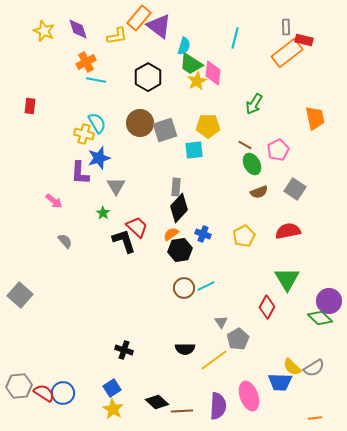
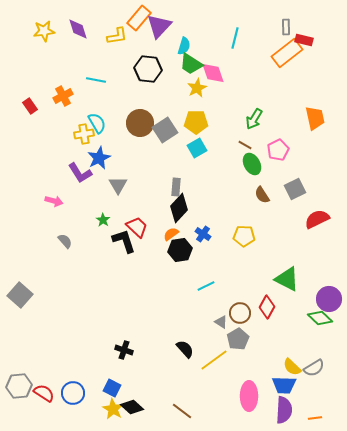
purple triangle at (159, 26): rotated 36 degrees clockwise
yellow star at (44, 31): rotated 30 degrees counterclockwise
orange cross at (86, 62): moved 23 px left, 34 px down
pink diamond at (213, 73): rotated 25 degrees counterclockwise
black hexagon at (148, 77): moved 8 px up; rotated 24 degrees counterclockwise
yellow star at (197, 81): moved 7 px down
green arrow at (254, 104): moved 15 px down
red rectangle at (30, 106): rotated 42 degrees counterclockwise
yellow pentagon at (208, 126): moved 12 px left, 4 px up
gray square at (165, 130): rotated 15 degrees counterclockwise
yellow cross at (84, 134): rotated 24 degrees counterclockwise
cyan square at (194, 150): moved 3 px right, 2 px up; rotated 24 degrees counterclockwise
blue star at (99, 158): rotated 10 degrees counterclockwise
purple L-shape at (80, 173): rotated 35 degrees counterclockwise
gray triangle at (116, 186): moved 2 px right, 1 px up
gray square at (295, 189): rotated 30 degrees clockwise
brown semicircle at (259, 192): moved 3 px right, 3 px down; rotated 78 degrees clockwise
pink arrow at (54, 201): rotated 24 degrees counterclockwise
green star at (103, 213): moved 7 px down
red semicircle at (288, 231): moved 29 px right, 12 px up; rotated 15 degrees counterclockwise
blue cross at (203, 234): rotated 14 degrees clockwise
yellow pentagon at (244, 236): rotated 30 degrees clockwise
green triangle at (287, 279): rotated 32 degrees counterclockwise
brown circle at (184, 288): moved 56 px right, 25 px down
purple circle at (329, 301): moved 2 px up
gray triangle at (221, 322): rotated 24 degrees counterclockwise
black semicircle at (185, 349): rotated 132 degrees counterclockwise
blue trapezoid at (280, 382): moved 4 px right, 3 px down
blue square at (112, 388): rotated 30 degrees counterclockwise
blue circle at (63, 393): moved 10 px right
pink ellipse at (249, 396): rotated 20 degrees clockwise
black diamond at (157, 402): moved 25 px left, 5 px down
purple semicircle at (218, 406): moved 66 px right, 4 px down
brown line at (182, 411): rotated 40 degrees clockwise
